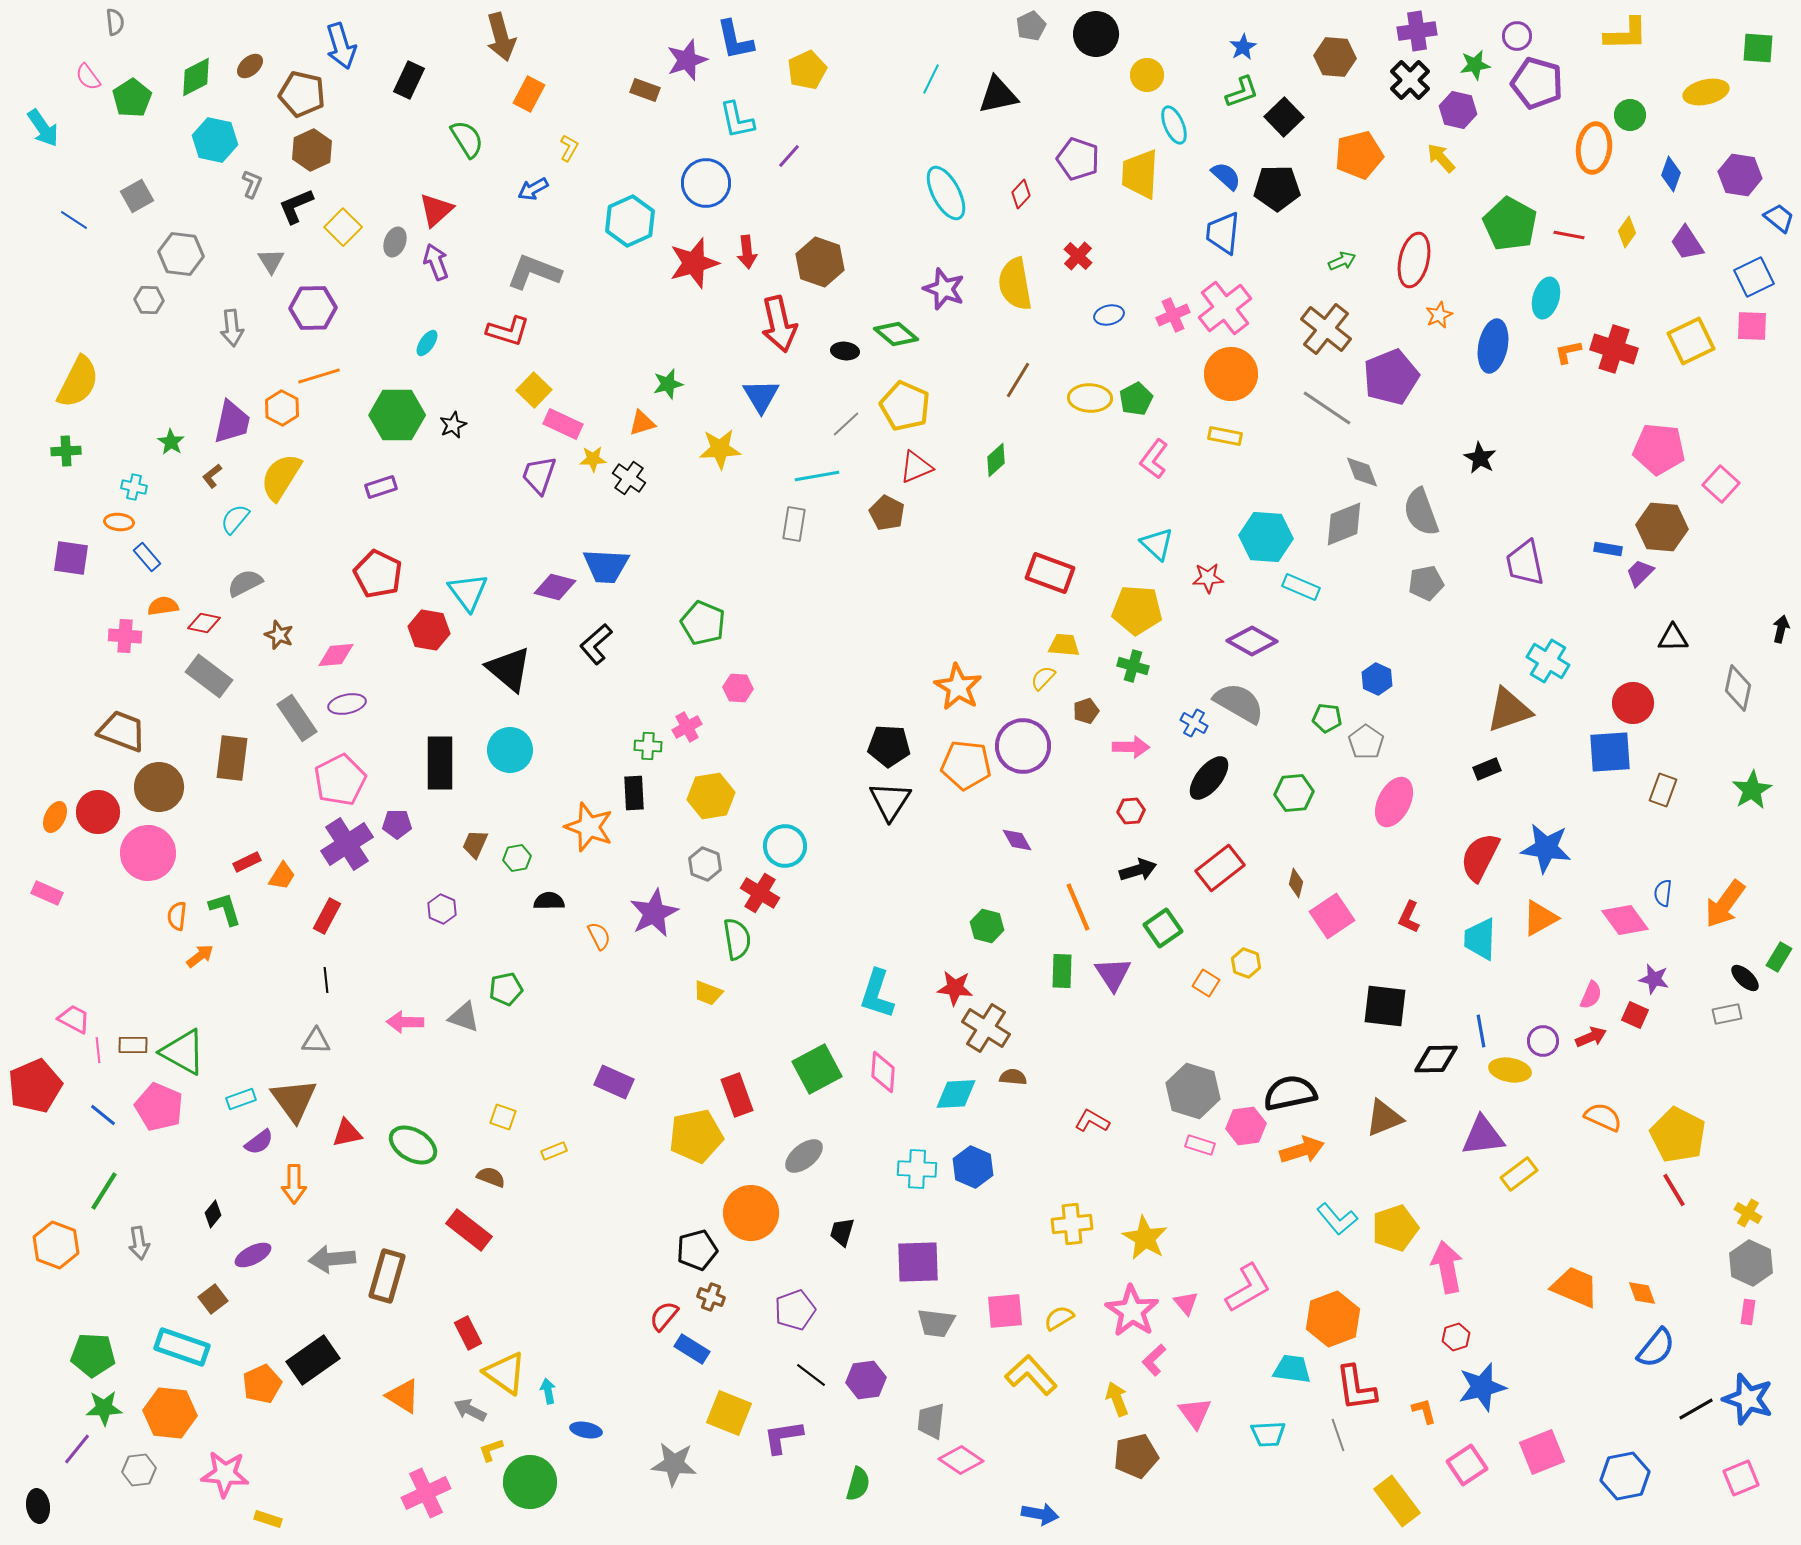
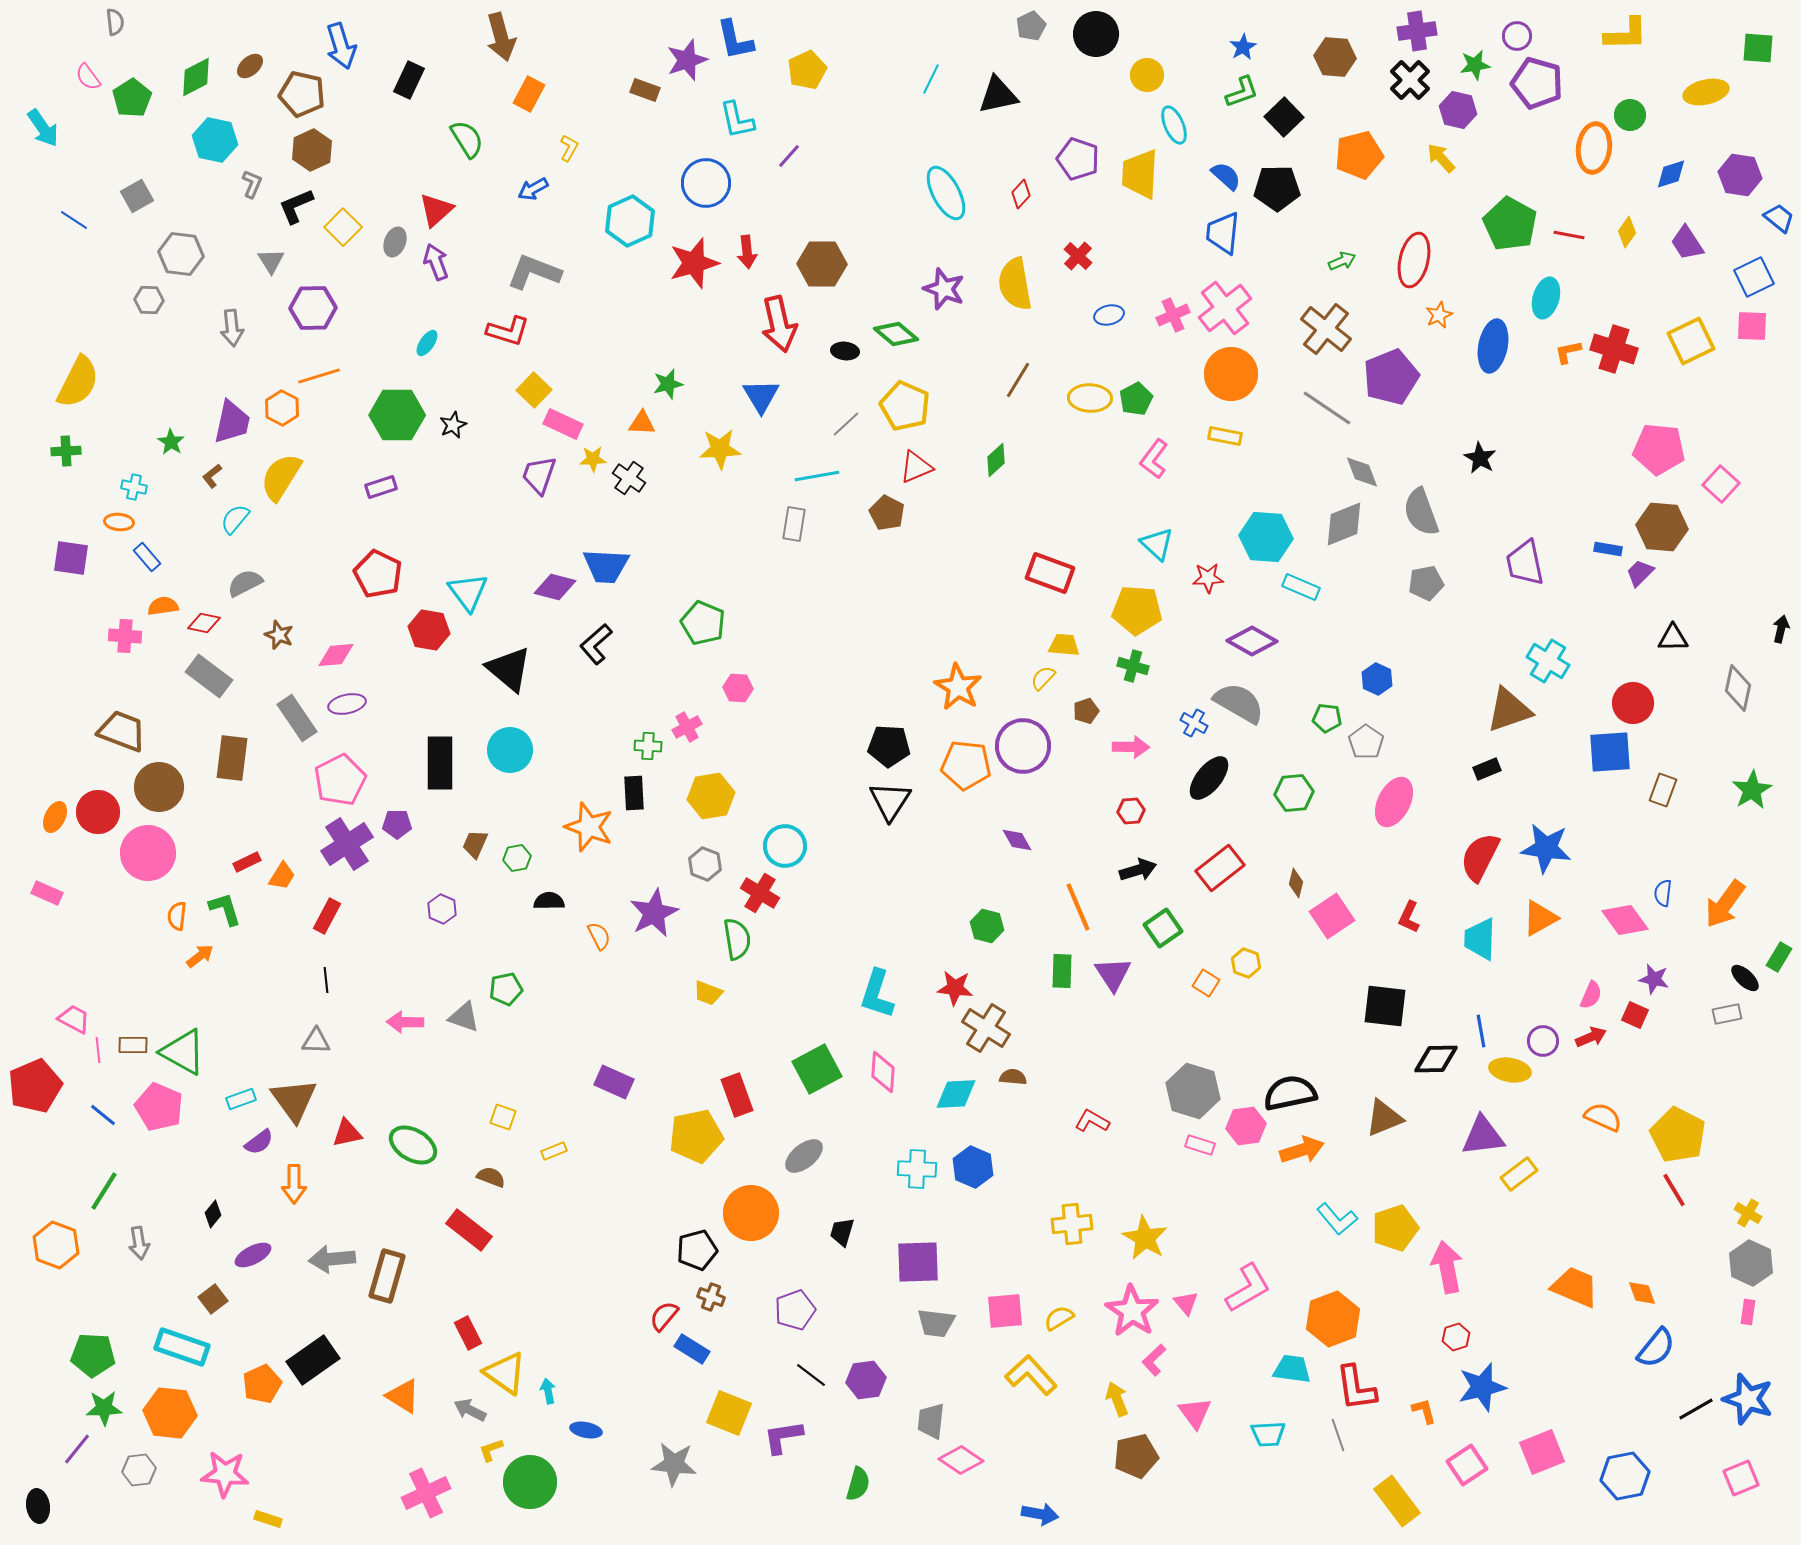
blue diamond at (1671, 174): rotated 52 degrees clockwise
brown hexagon at (820, 262): moved 2 px right, 2 px down; rotated 18 degrees counterclockwise
orange triangle at (642, 423): rotated 20 degrees clockwise
